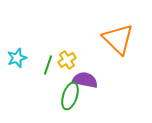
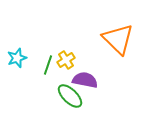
yellow cross: moved 1 px left
green ellipse: rotated 64 degrees counterclockwise
